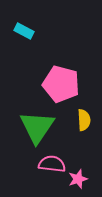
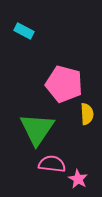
pink pentagon: moved 3 px right
yellow semicircle: moved 3 px right, 6 px up
green triangle: moved 2 px down
pink star: rotated 24 degrees counterclockwise
